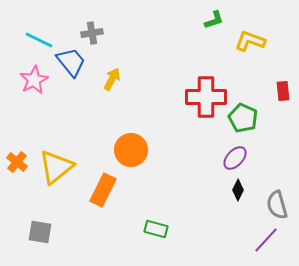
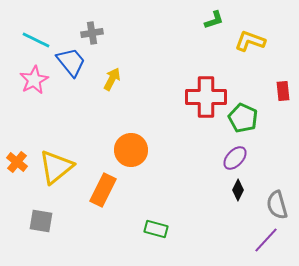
cyan line: moved 3 px left
gray square: moved 1 px right, 11 px up
